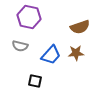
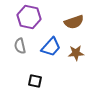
brown semicircle: moved 6 px left, 5 px up
gray semicircle: rotated 63 degrees clockwise
blue trapezoid: moved 8 px up
